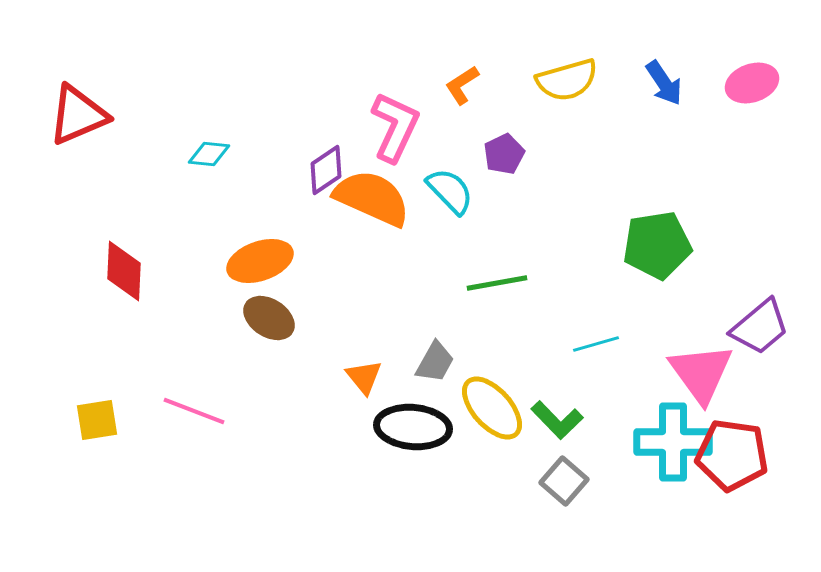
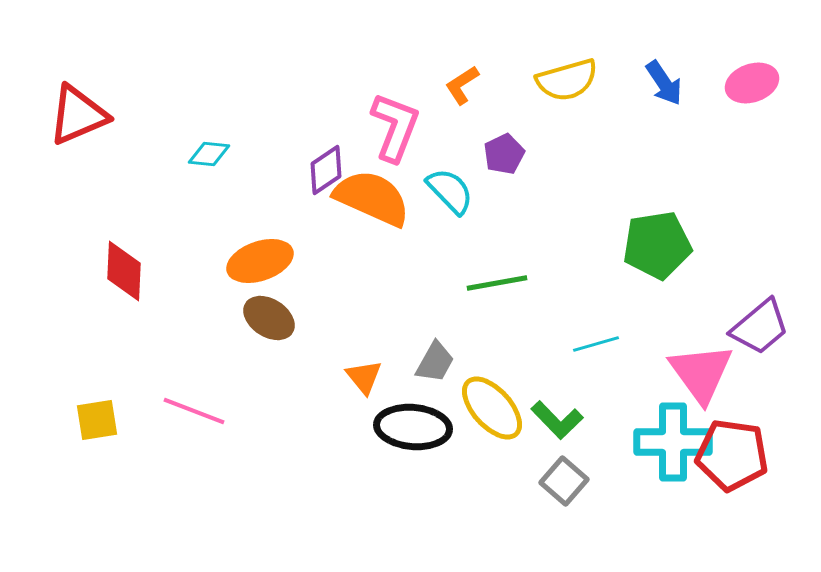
pink L-shape: rotated 4 degrees counterclockwise
